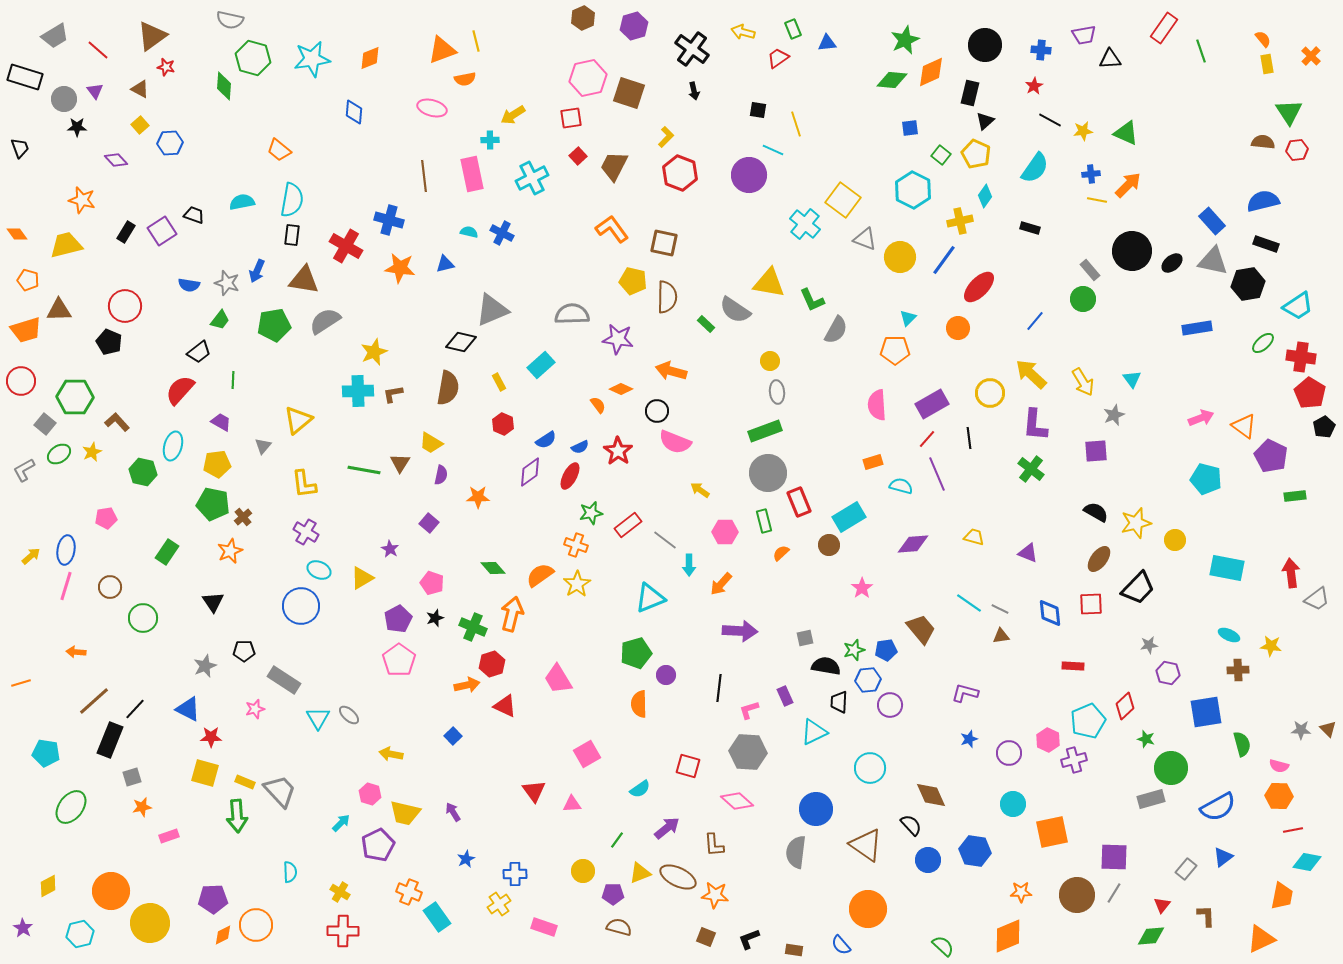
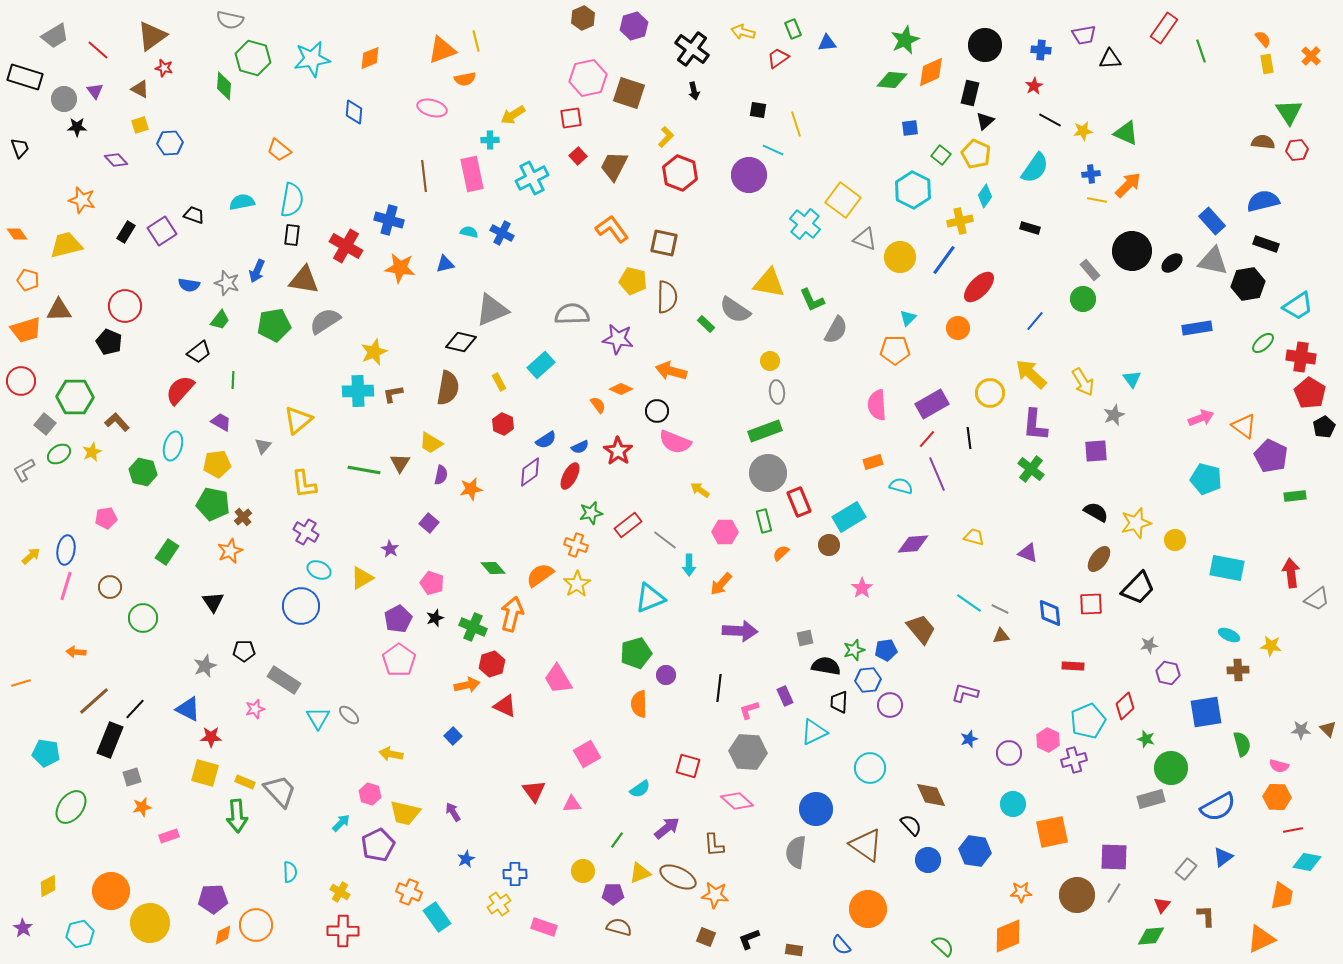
red star at (166, 67): moved 2 px left, 1 px down
yellow square at (140, 125): rotated 24 degrees clockwise
orange star at (478, 497): moved 7 px left, 8 px up; rotated 10 degrees counterclockwise
orange hexagon at (1279, 796): moved 2 px left, 1 px down
